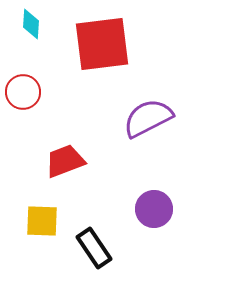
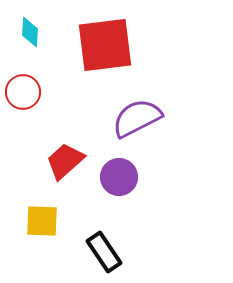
cyan diamond: moved 1 px left, 8 px down
red square: moved 3 px right, 1 px down
purple semicircle: moved 11 px left
red trapezoid: rotated 21 degrees counterclockwise
purple circle: moved 35 px left, 32 px up
black rectangle: moved 10 px right, 4 px down
